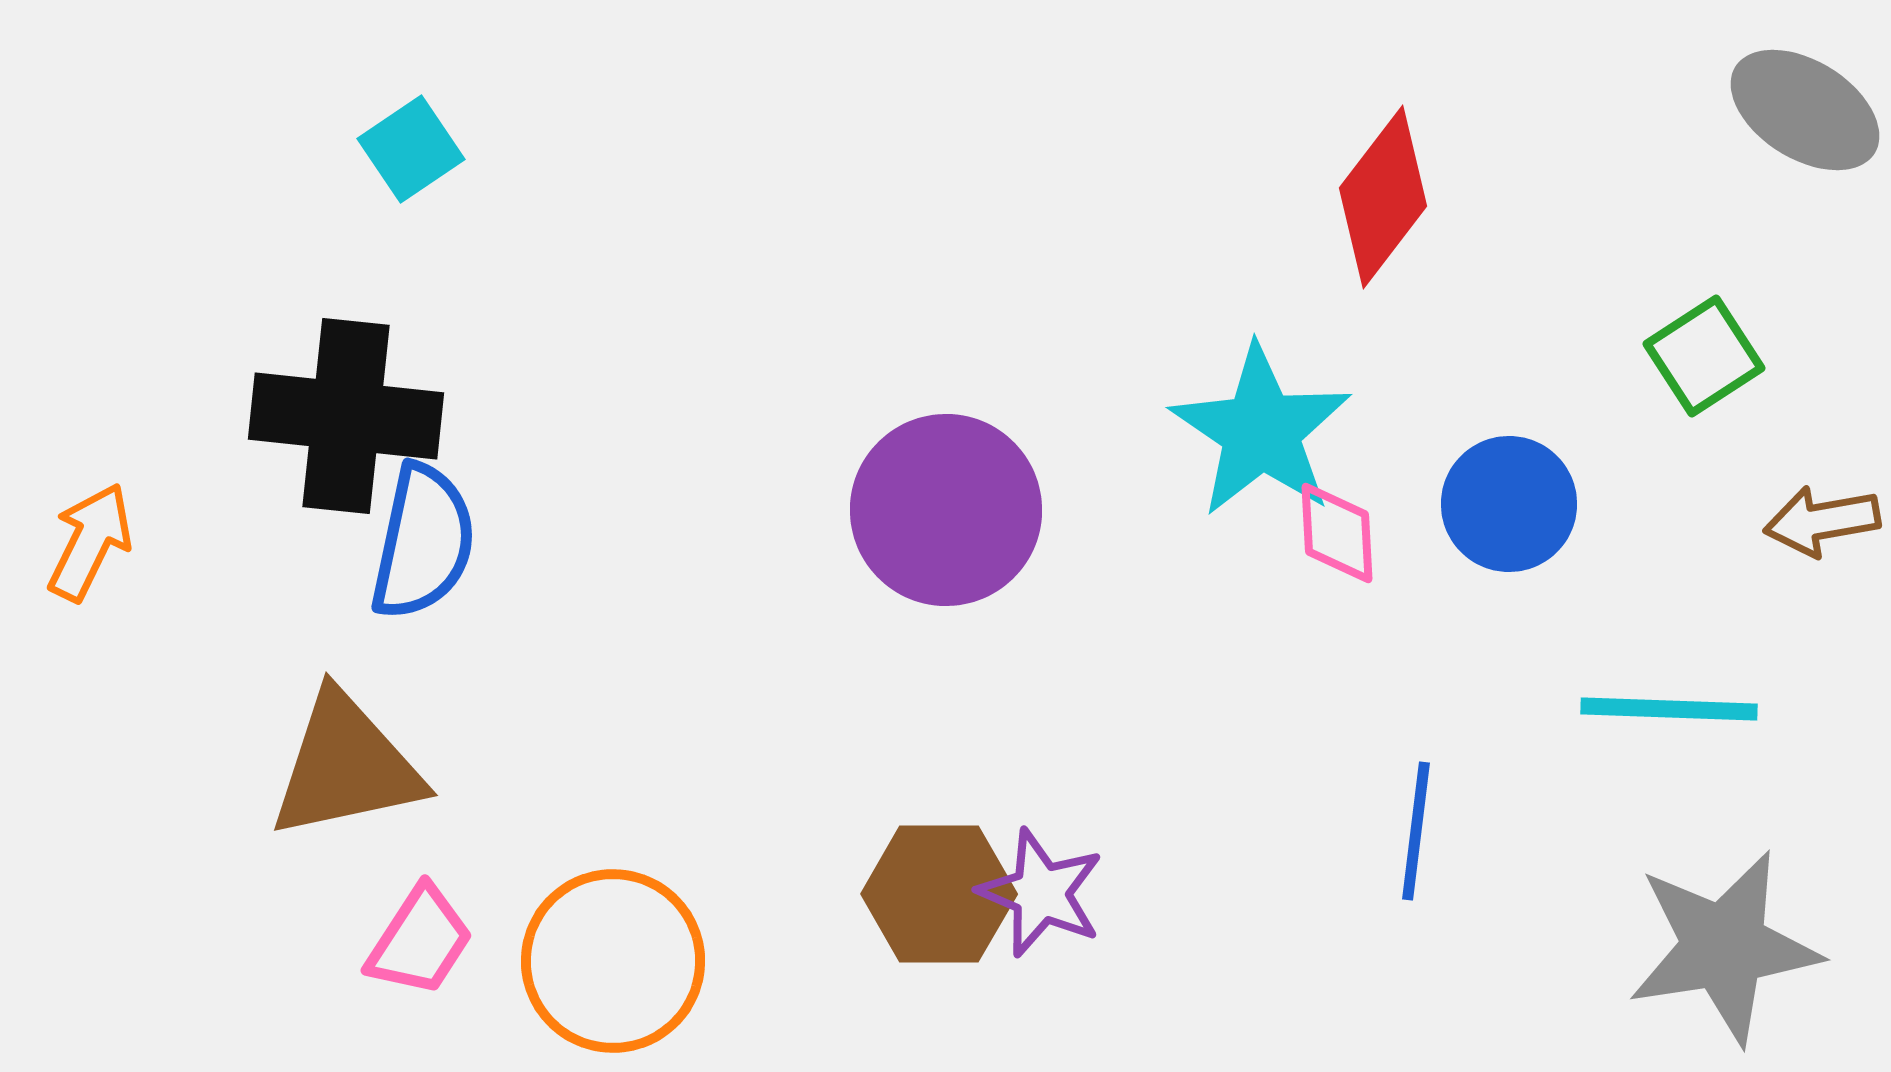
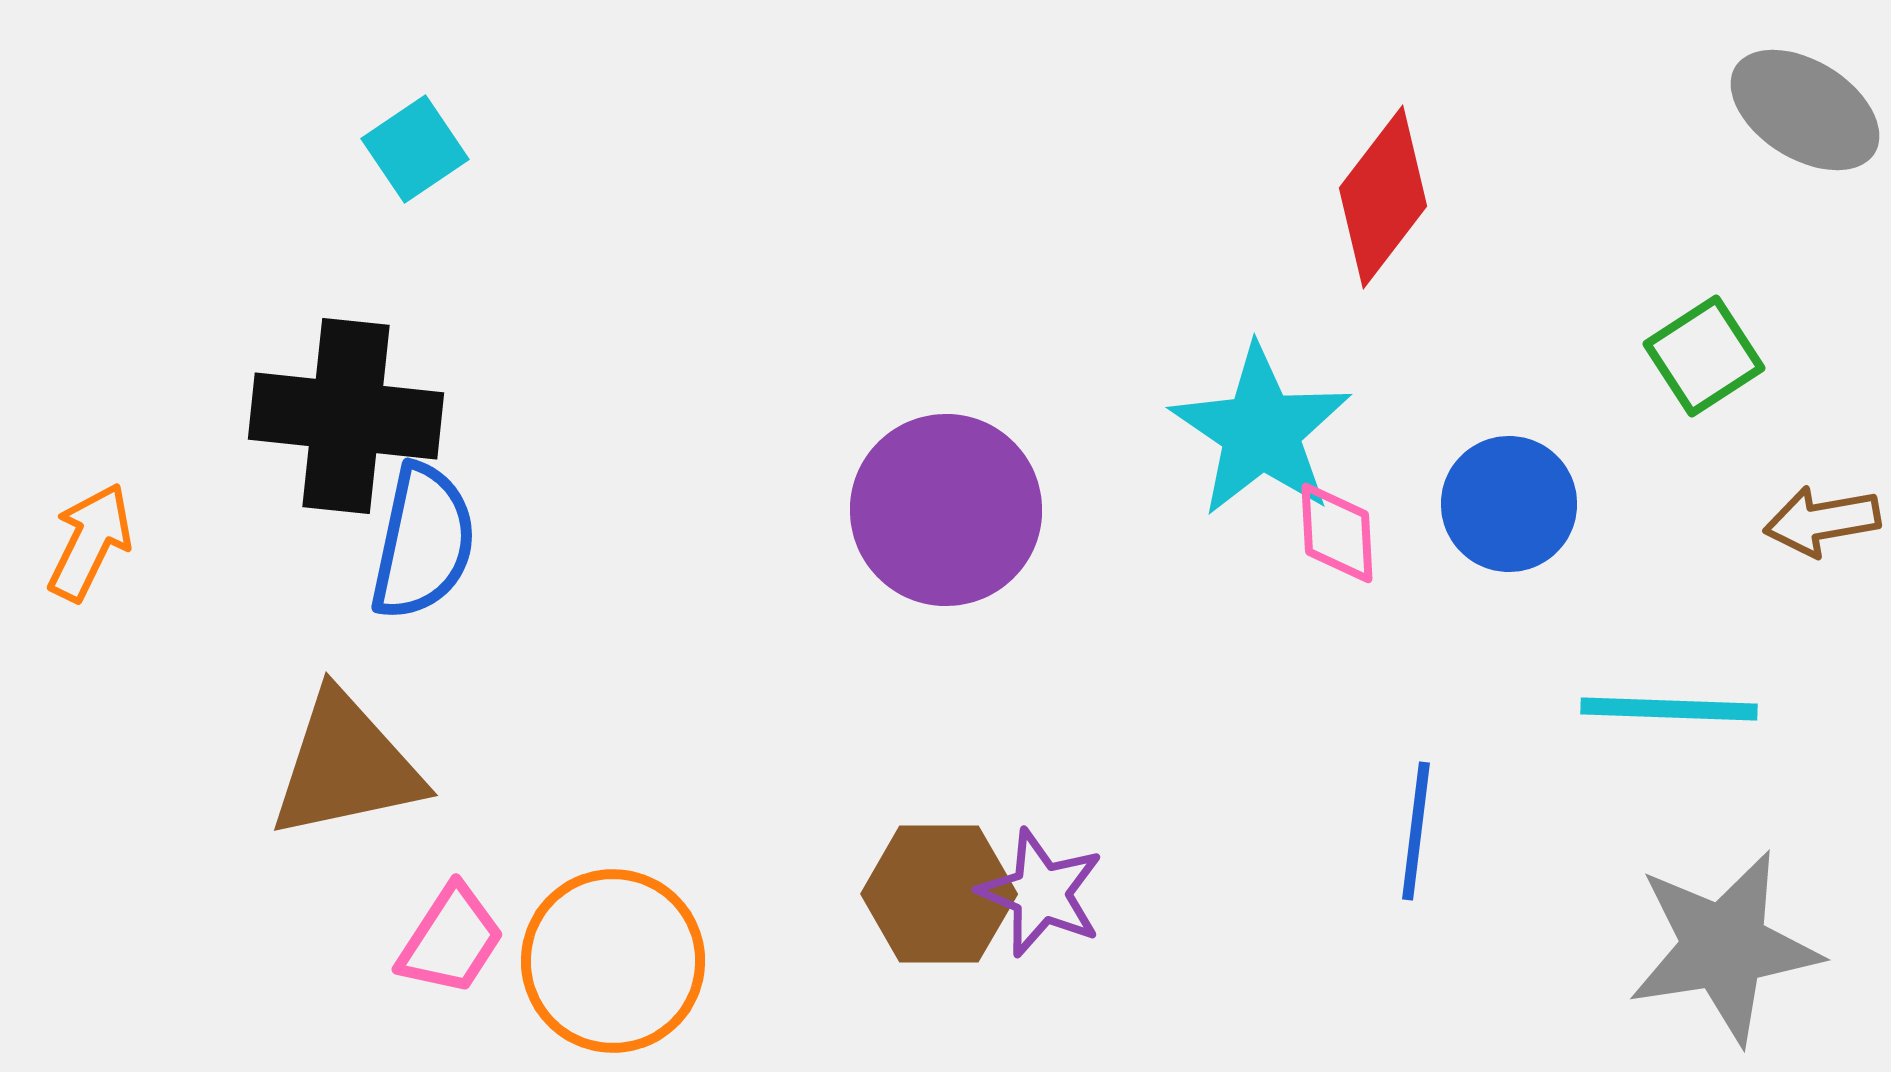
cyan square: moved 4 px right
pink trapezoid: moved 31 px right, 1 px up
